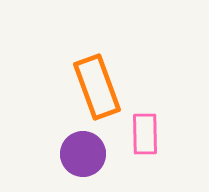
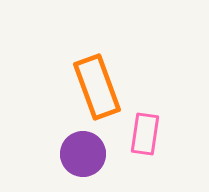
pink rectangle: rotated 9 degrees clockwise
